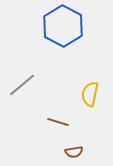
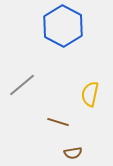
brown semicircle: moved 1 px left, 1 px down
